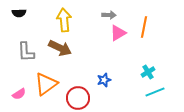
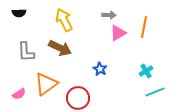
yellow arrow: rotated 20 degrees counterclockwise
cyan cross: moved 2 px left, 1 px up
blue star: moved 4 px left, 11 px up; rotated 24 degrees counterclockwise
